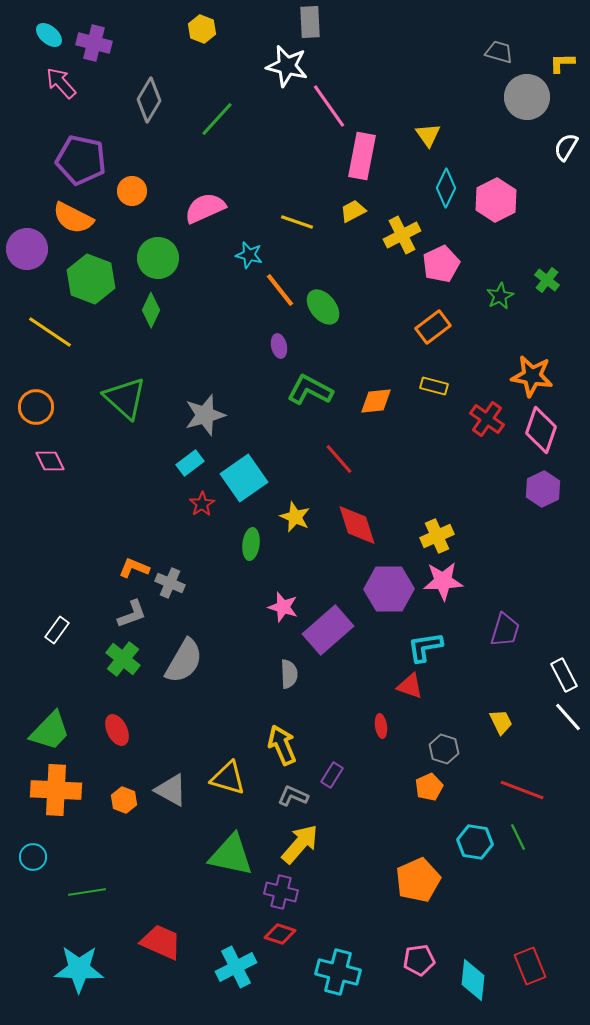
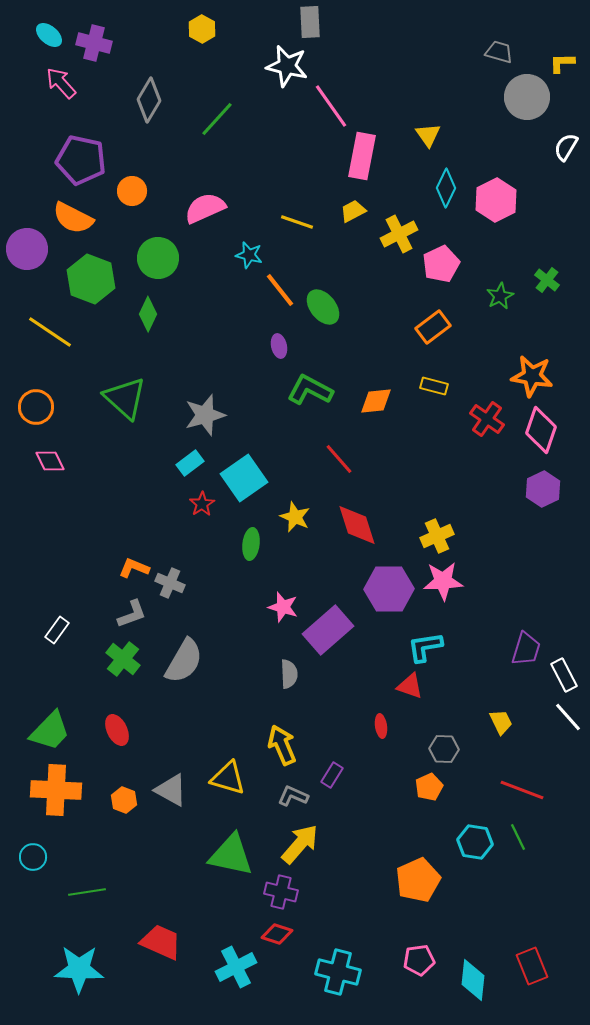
yellow hexagon at (202, 29): rotated 8 degrees clockwise
pink line at (329, 106): moved 2 px right
yellow cross at (402, 235): moved 3 px left, 1 px up
green diamond at (151, 310): moved 3 px left, 4 px down
purple trapezoid at (505, 630): moved 21 px right, 19 px down
gray hexagon at (444, 749): rotated 16 degrees counterclockwise
red diamond at (280, 934): moved 3 px left
red rectangle at (530, 966): moved 2 px right
